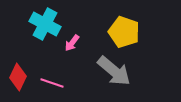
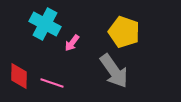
gray arrow: rotated 15 degrees clockwise
red diamond: moved 1 px right, 1 px up; rotated 24 degrees counterclockwise
